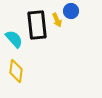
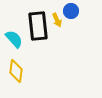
black rectangle: moved 1 px right, 1 px down
